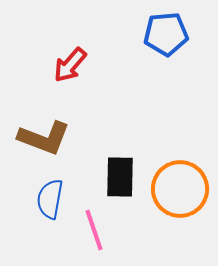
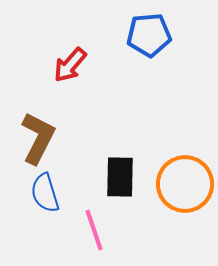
blue pentagon: moved 17 px left, 1 px down
brown L-shape: moved 6 px left; rotated 84 degrees counterclockwise
orange circle: moved 5 px right, 5 px up
blue semicircle: moved 5 px left, 6 px up; rotated 27 degrees counterclockwise
